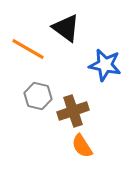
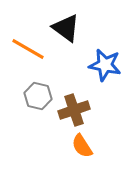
brown cross: moved 1 px right, 1 px up
